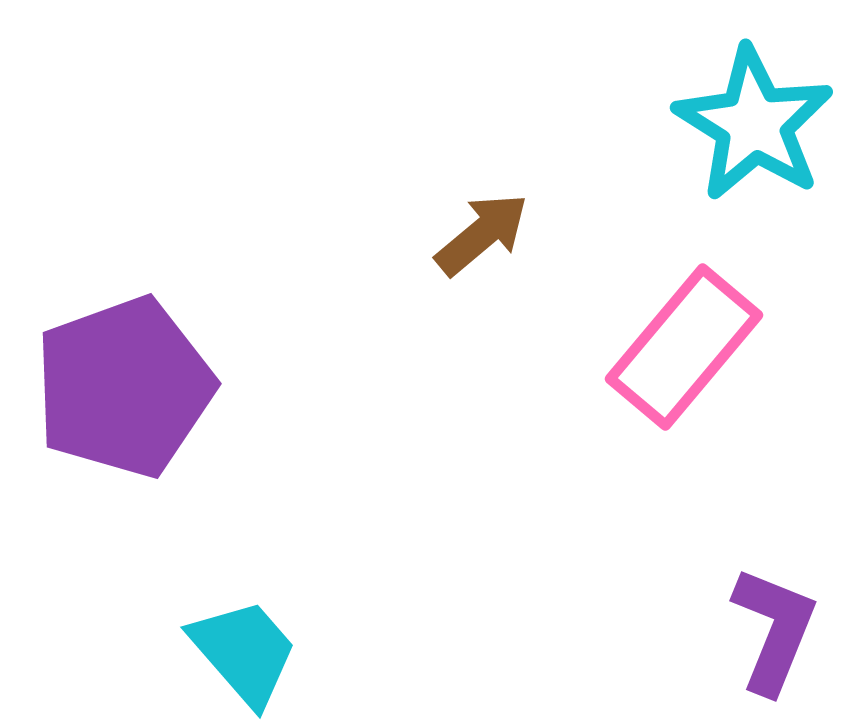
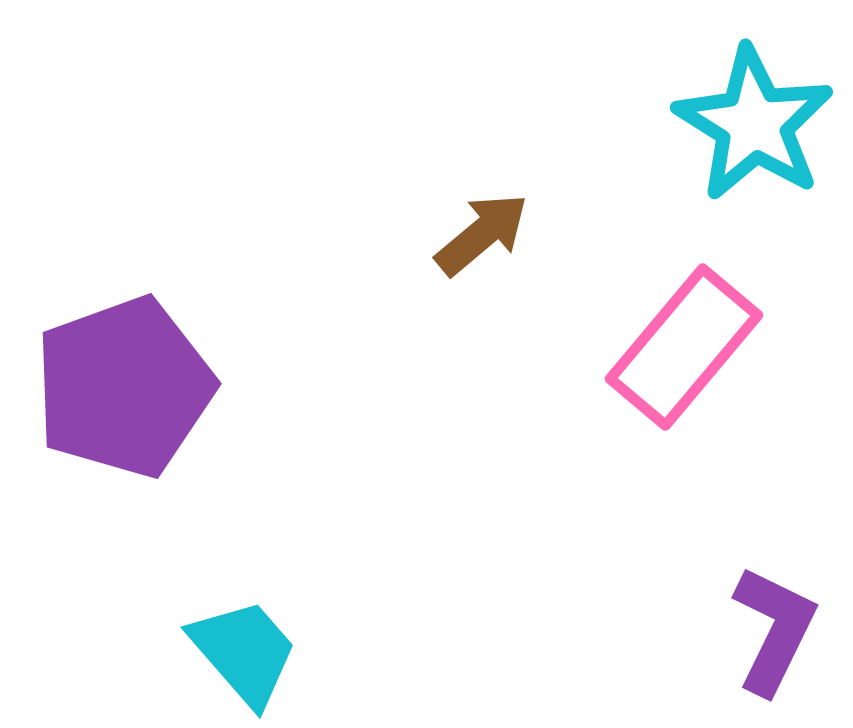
purple L-shape: rotated 4 degrees clockwise
